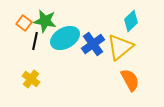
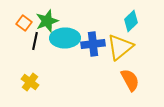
green star: moved 2 px right; rotated 30 degrees counterclockwise
cyan ellipse: rotated 28 degrees clockwise
blue cross: rotated 30 degrees clockwise
yellow cross: moved 1 px left, 3 px down
